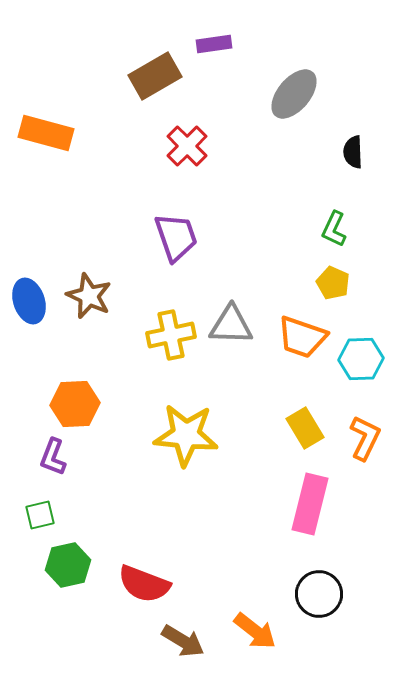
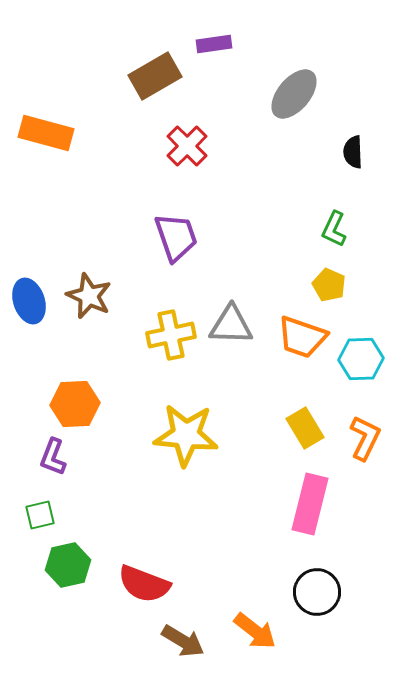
yellow pentagon: moved 4 px left, 2 px down
black circle: moved 2 px left, 2 px up
